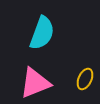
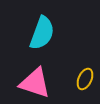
pink triangle: rotated 40 degrees clockwise
